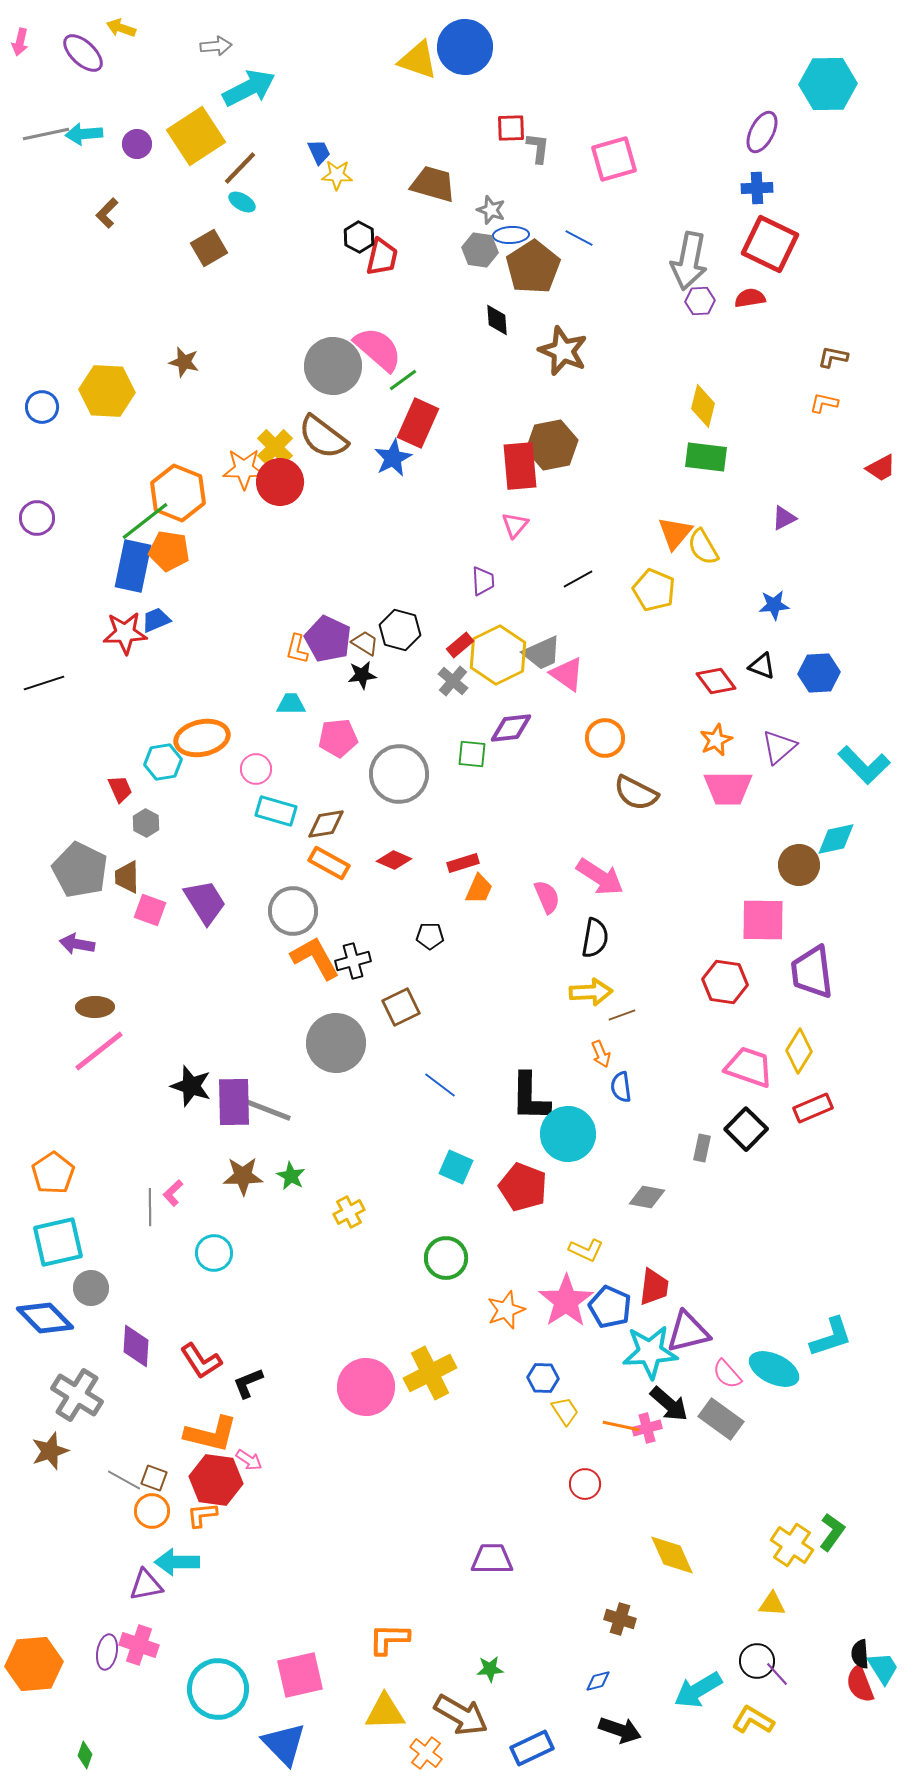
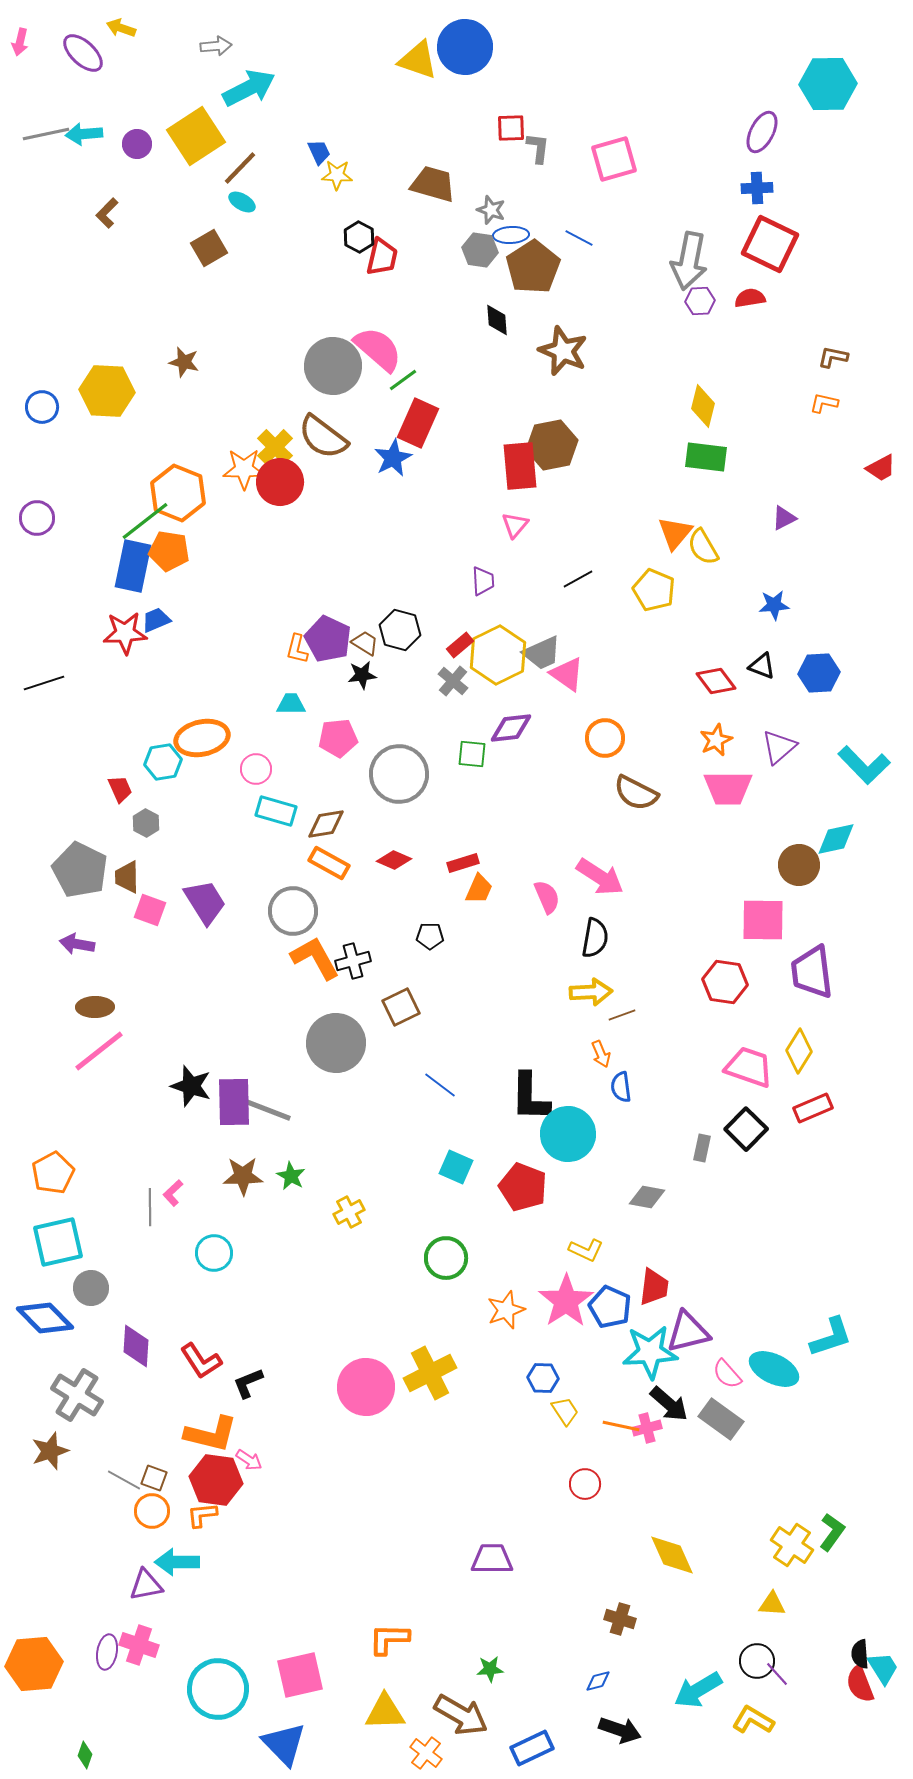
orange pentagon at (53, 1173): rotated 6 degrees clockwise
